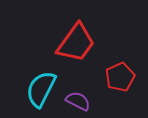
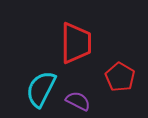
red trapezoid: rotated 36 degrees counterclockwise
red pentagon: rotated 16 degrees counterclockwise
